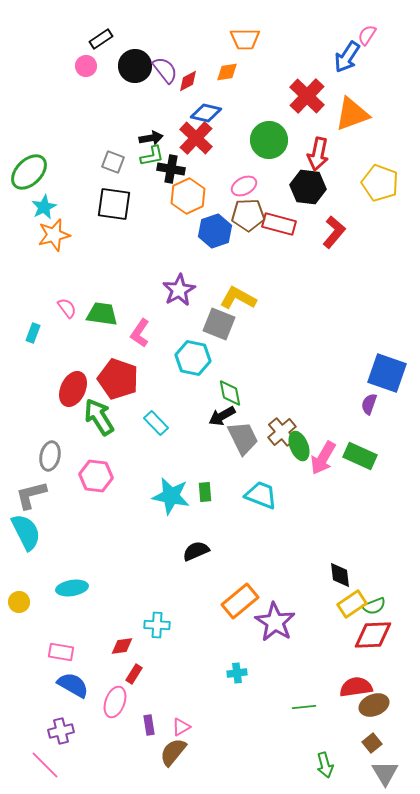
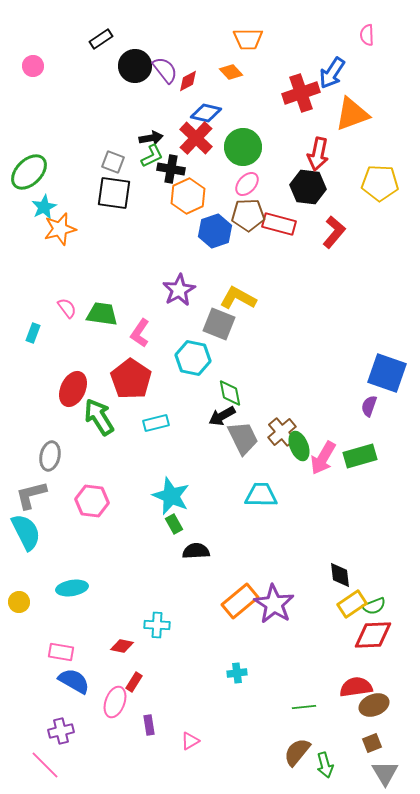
pink semicircle at (367, 35): rotated 35 degrees counterclockwise
orange trapezoid at (245, 39): moved 3 px right
blue arrow at (347, 57): moved 15 px left, 16 px down
pink circle at (86, 66): moved 53 px left
orange diamond at (227, 72): moved 4 px right; rotated 55 degrees clockwise
red cross at (307, 96): moved 6 px left, 3 px up; rotated 27 degrees clockwise
green circle at (269, 140): moved 26 px left, 7 px down
green L-shape at (152, 156): rotated 15 degrees counterclockwise
yellow pentagon at (380, 183): rotated 18 degrees counterclockwise
pink ellipse at (244, 186): moved 3 px right, 2 px up; rotated 20 degrees counterclockwise
black square at (114, 204): moved 11 px up
orange star at (54, 235): moved 6 px right, 6 px up
red pentagon at (118, 379): moved 13 px right; rotated 15 degrees clockwise
purple semicircle at (369, 404): moved 2 px down
cyan rectangle at (156, 423): rotated 60 degrees counterclockwise
green rectangle at (360, 456): rotated 40 degrees counterclockwise
pink hexagon at (96, 476): moved 4 px left, 25 px down
green rectangle at (205, 492): moved 31 px left, 32 px down; rotated 24 degrees counterclockwise
cyan trapezoid at (261, 495): rotated 20 degrees counterclockwise
cyan star at (171, 496): rotated 12 degrees clockwise
black semicircle at (196, 551): rotated 20 degrees clockwise
purple star at (275, 622): moved 1 px left, 18 px up
red diamond at (122, 646): rotated 20 degrees clockwise
red rectangle at (134, 674): moved 8 px down
blue semicircle at (73, 685): moved 1 px right, 4 px up
pink triangle at (181, 727): moved 9 px right, 14 px down
brown square at (372, 743): rotated 18 degrees clockwise
brown semicircle at (173, 752): moved 124 px right
